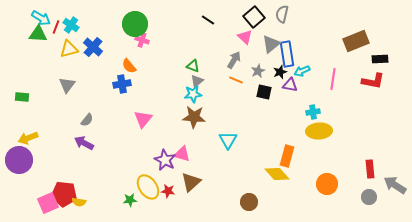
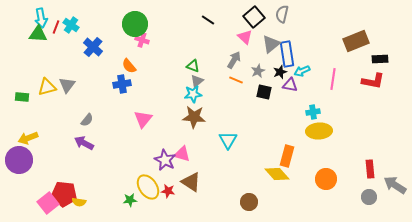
cyan arrow at (41, 18): rotated 48 degrees clockwise
yellow triangle at (69, 49): moved 22 px left, 38 px down
brown triangle at (191, 182): rotated 45 degrees counterclockwise
orange circle at (327, 184): moved 1 px left, 5 px up
pink square at (48, 203): rotated 15 degrees counterclockwise
